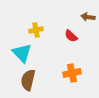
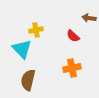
brown arrow: moved 1 px right, 1 px down
red semicircle: moved 2 px right
cyan triangle: moved 4 px up
orange cross: moved 5 px up
